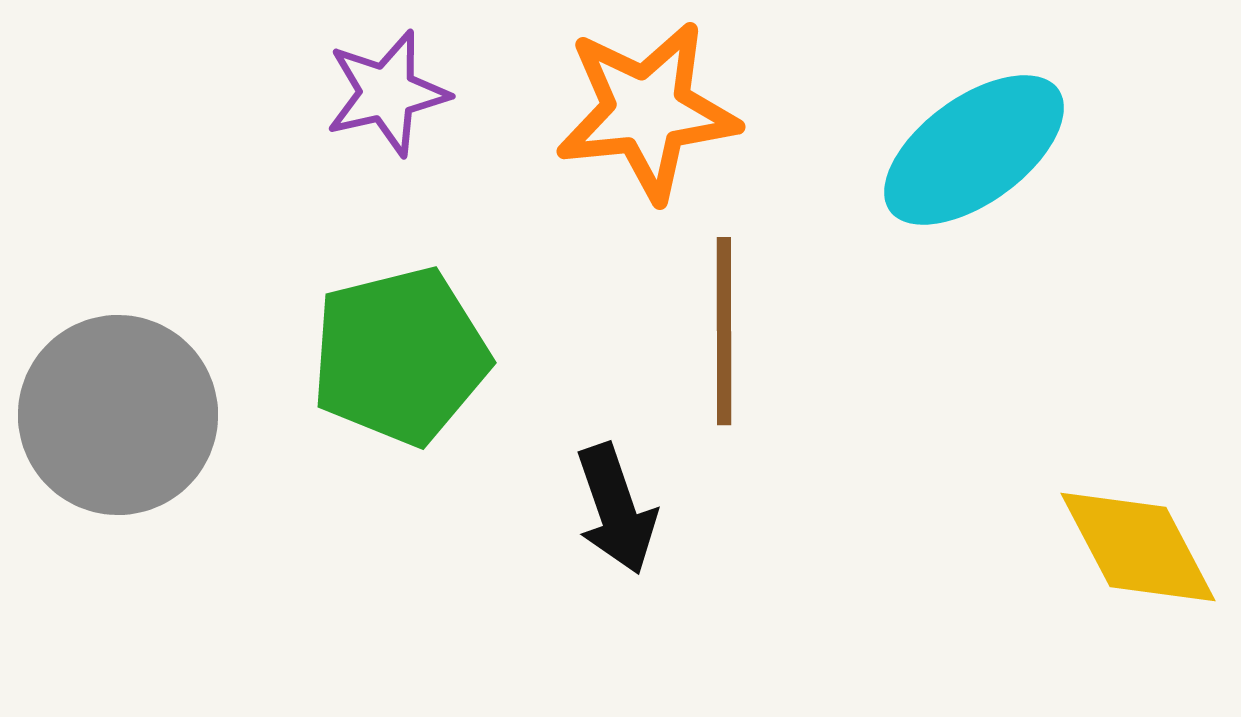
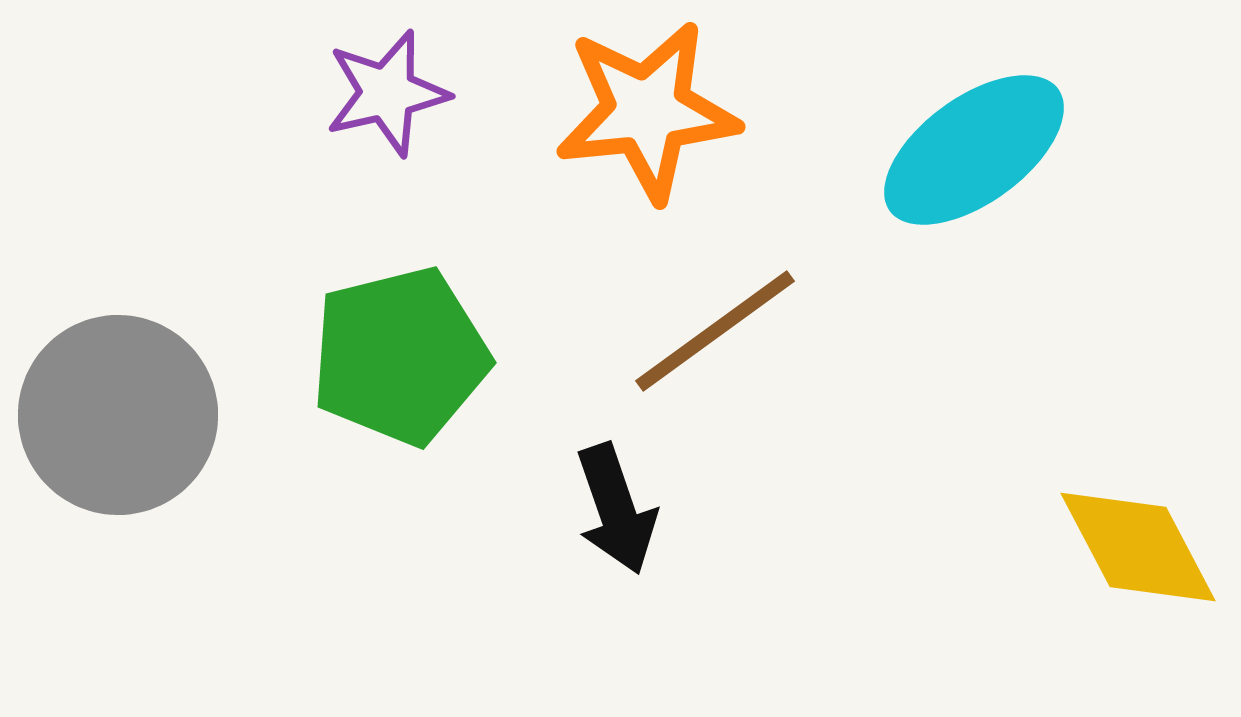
brown line: moved 9 px left; rotated 54 degrees clockwise
